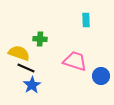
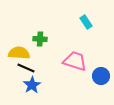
cyan rectangle: moved 2 px down; rotated 32 degrees counterclockwise
yellow semicircle: rotated 15 degrees counterclockwise
